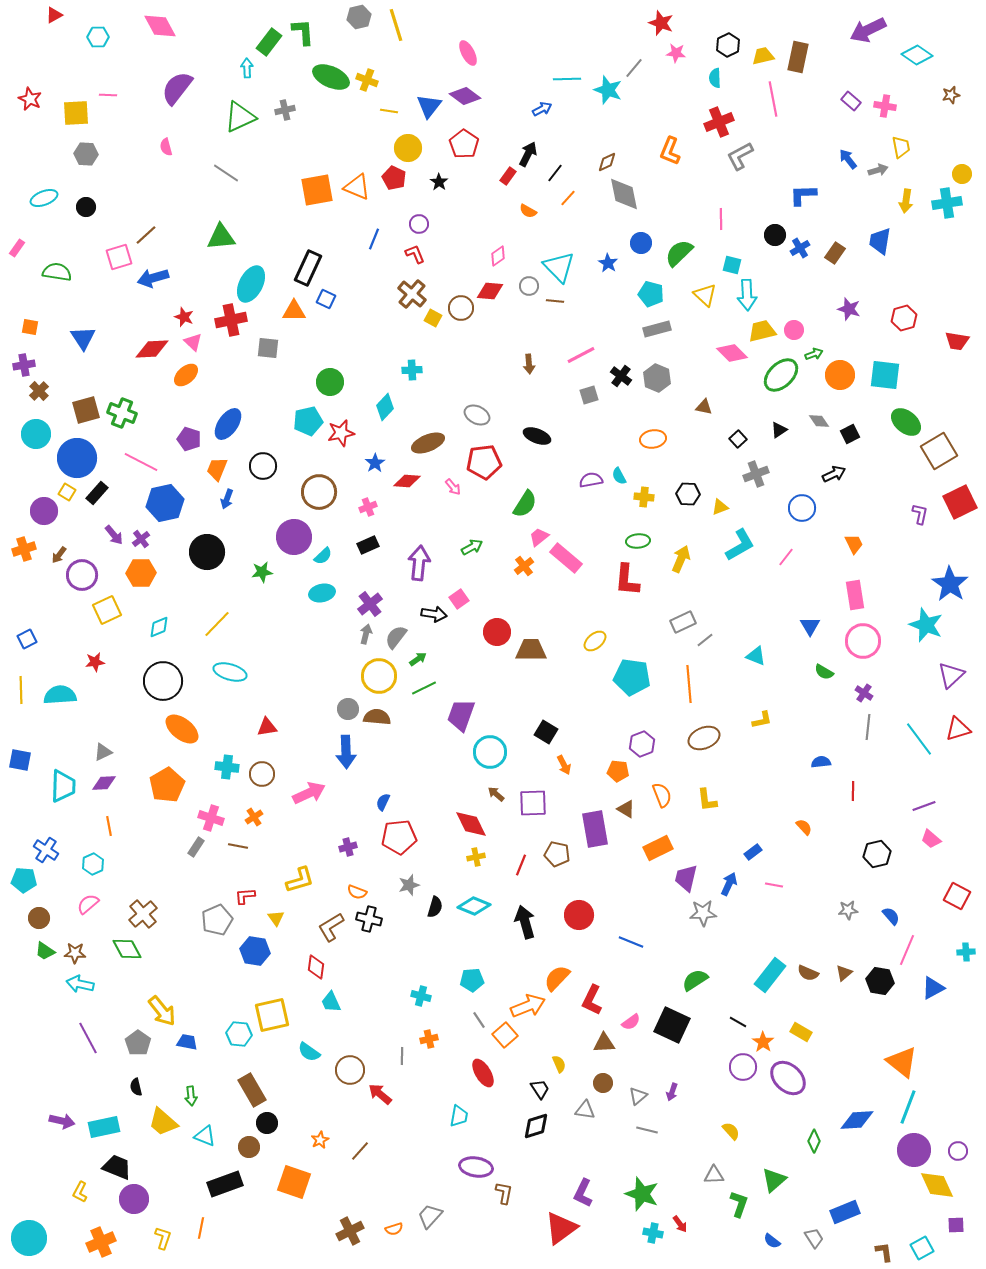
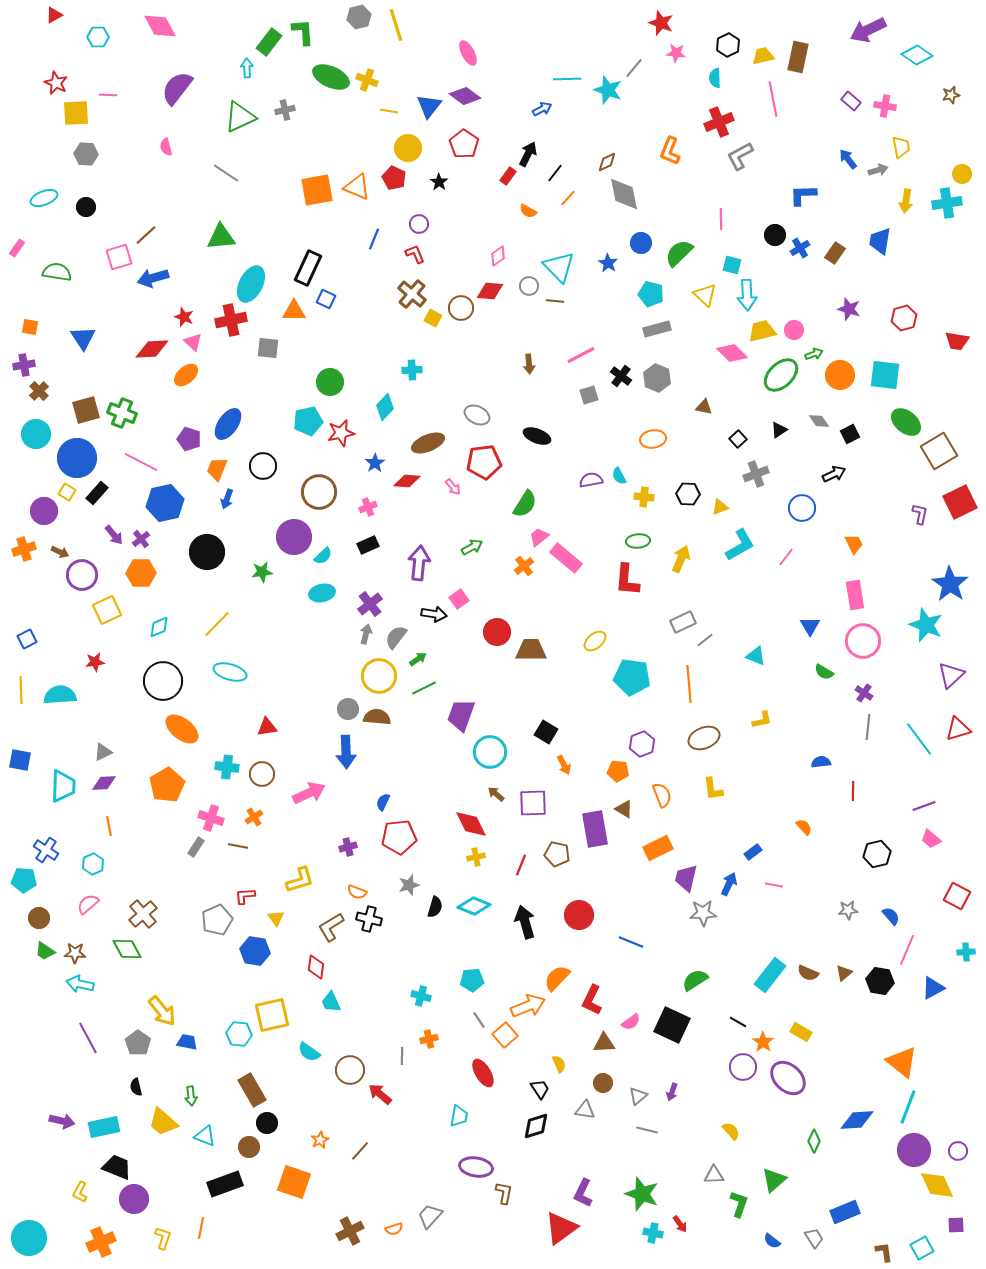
red star at (30, 99): moved 26 px right, 16 px up
brown arrow at (59, 555): moved 1 px right, 3 px up; rotated 102 degrees counterclockwise
yellow L-shape at (707, 800): moved 6 px right, 11 px up
brown triangle at (626, 809): moved 2 px left
